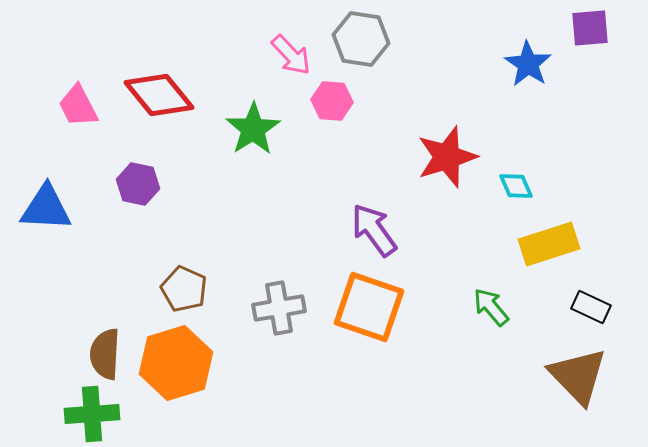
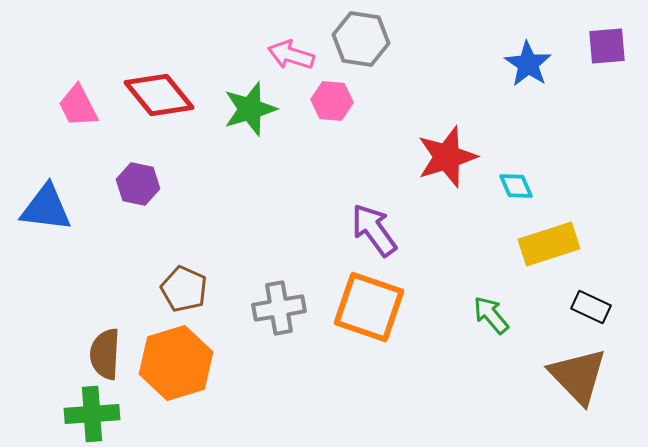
purple square: moved 17 px right, 18 px down
pink arrow: rotated 150 degrees clockwise
green star: moved 3 px left, 20 px up; rotated 16 degrees clockwise
blue triangle: rotated 4 degrees clockwise
green arrow: moved 8 px down
